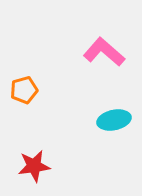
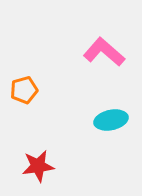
cyan ellipse: moved 3 px left
red star: moved 4 px right
